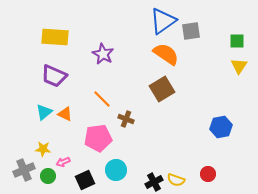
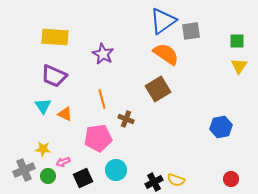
brown square: moved 4 px left
orange line: rotated 30 degrees clockwise
cyan triangle: moved 1 px left, 6 px up; rotated 24 degrees counterclockwise
red circle: moved 23 px right, 5 px down
black square: moved 2 px left, 2 px up
